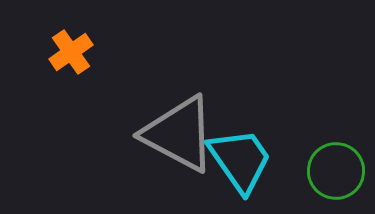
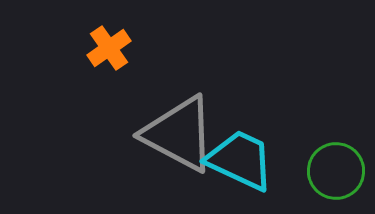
orange cross: moved 38 px right, 4 px up
cyan trapezoid: rotated 30 degrees counterclockwise
